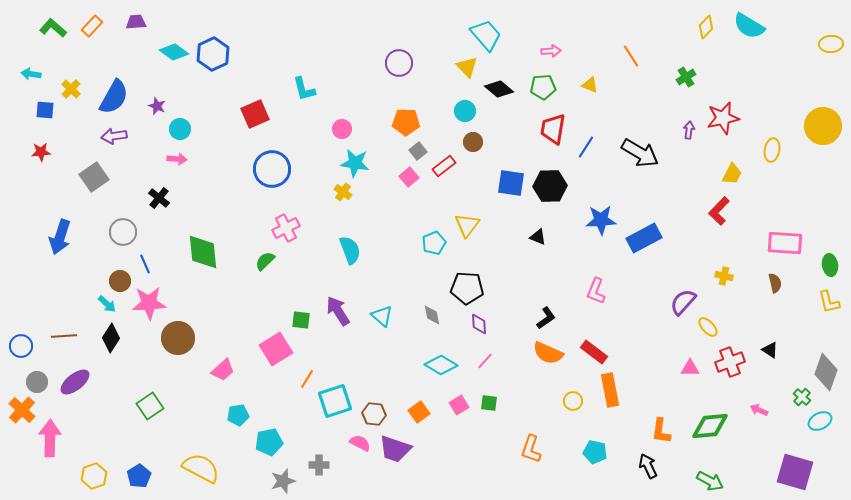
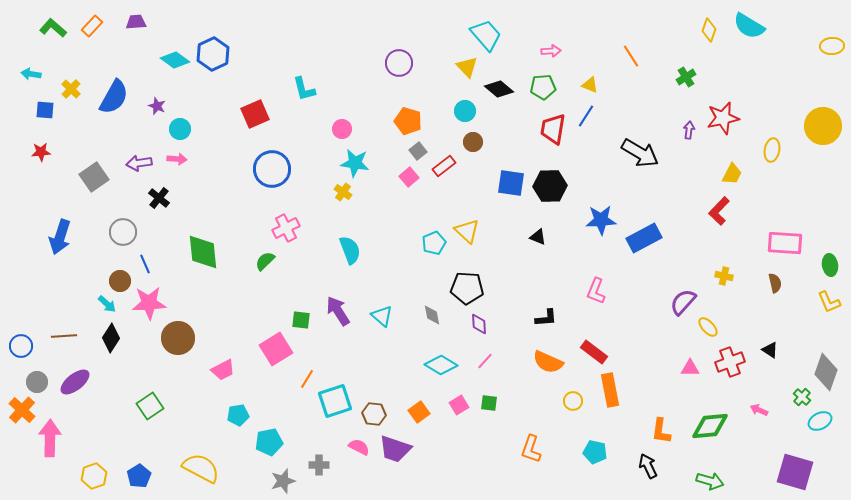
yellow diamond at (706, 27): moved 3 px right, 3 px down; rotated 25 degrees counterclockwise
yellow ellipse at (831, 44): moved 1 px right, 2 px down
cyan diamond at (174, 52): moved 1 px right, 8 px down
orange pentagon at (406, 122): moved 2 px right, 1 px up; rotated 16 degrees clockwise
purple arrow at (114, 136): moved 25 px right, 27 px down
blue line at (586, 147): moved 31 px up
yellow triangle at (467, 225): moved 6 px down; rotated 24 degrees counterclockwise
yellow L-shape at (829, 302): rotated 10 degrees counterclockwise
black L-shape at (546, 318): rotated 30 degrees clockwise
orange semicircle at (548, 353): moved 9 px down
pink trapezoid at (223, 370): rotated 15 degrees clockwise
pink semicircle at (360, 443): moved 1 px left, 4 px down
green arrow at (710, 481): rotated 12 degrees counterclockwise
